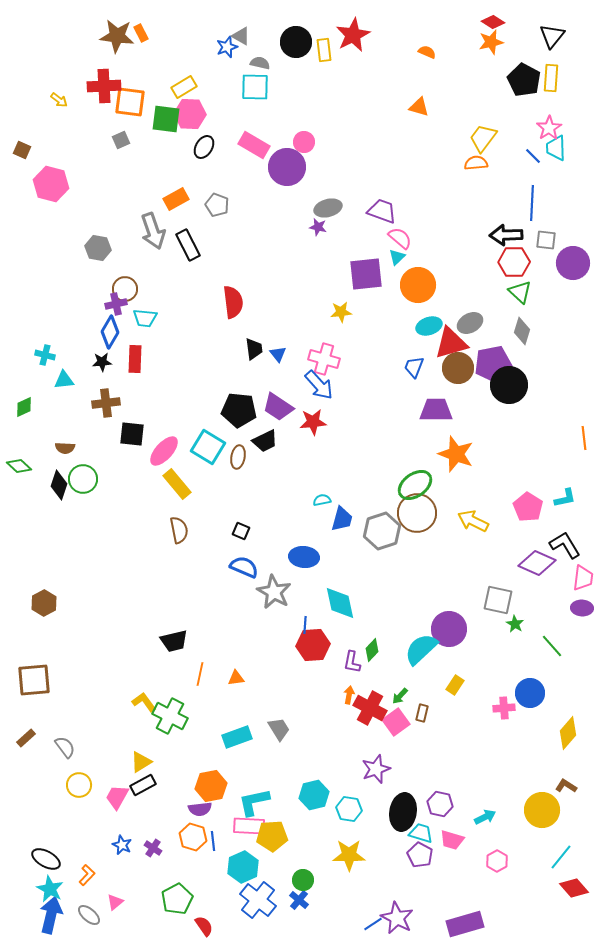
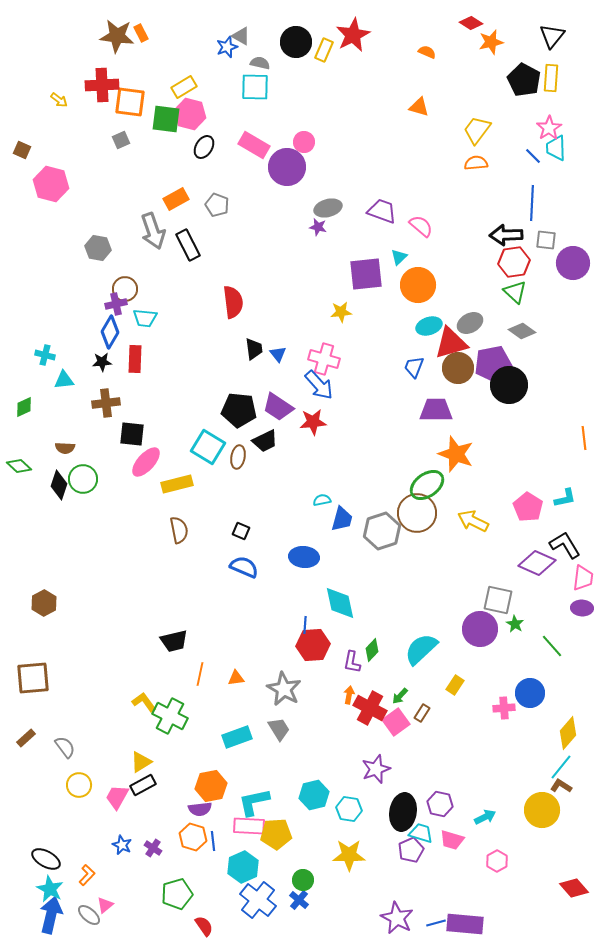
red diamond at (493, 22): moved 22 px left, 1 px down
yellow rectangle at (324, 50): rotated 30 degrees clockwise
red cross at (104, 86): moved 2 px left, 1 px up
pink hexagon at (190, 114): rotated 12 degrees clockwise
yellow trapezoid at (483, 138): moved 6 px left, 8 px up
pink semicircle at (400, 238): moved 21 px right, 12 px up
cyan triangle at (397, 257): moved 2 px right
red hexagon at (514, 262): rotated 8 degrees counterclockwise
green triangle at (520, 292): moved 5 px left
gray diamond at (522, 331): rotated 72 degrees counterclockwise
pink ellipse at (164, 451): moved 18 px left, 11 px down
yellow rectangle at (177, 484): rotated 64 degrees counterclockwise
green ellipse at (415, 485): moved 12 px right
gray star at (274, 592): moved 10 px right, 97 px down
purple circle at (449, 629): moved 31 px right
brown square at (34, 680): moved 1 px left, 2 px up
brown rectangle at (422, 713): rotated 18 degrees clockwise
brown L-shape at (566, 786): moved 5 px left
yellow pentagon at (272, 836): moved 4 px right, 2 px up
purple pentagon at (420, 855): moved 9 px left, 5 px up; rotated 20 degrees clockwise
cyan line at (561, 857): moved 90 px up
green pentagon at (177, 899): moved 5 px up; rotated 12 degrees clockwise
pink triangle at (115, 902): moved 10 px left, 3 px down
blue line at (373, 924): moved 63 px right, 1 px up; rotated 18 degrees clockwise
purple rectangle at (465, 924): rotated 21 degrees clockwise
